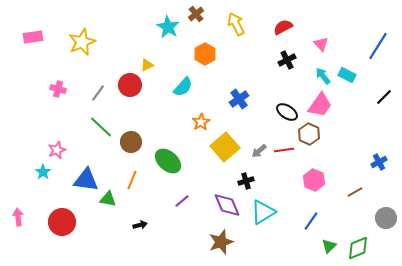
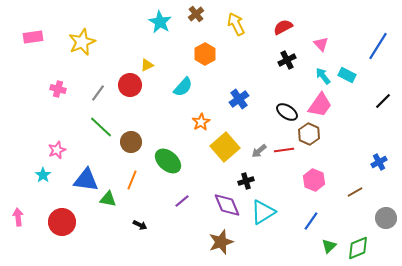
cyan star at (168, 27): moved 8 px left, 5 px up
black line at (384, 97): moved 1 px left, 4 px down
cyan star at (43, 172): moved 3 px down
black arrow at (140, 225): rotated 40 degrees clockwise
